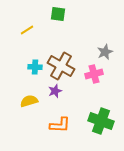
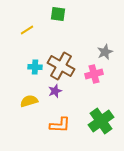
green cross: rotated 35 degrees clockwise
